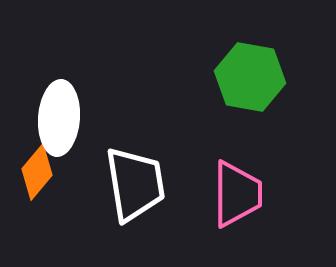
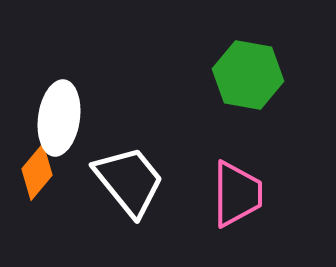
green hexagon: moved 2 px left, 2 px up
white ellipse: rotated 4 degrees clockwise
white trapezoid: moved 6 px left, 3 px up; rotated 30 degrees counterclockwise
